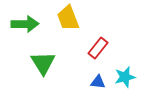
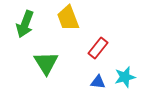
green arrow: rotated 112 degrees clockwise
green triangle: moved 3 px right
